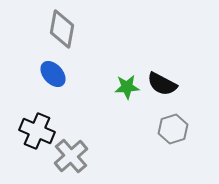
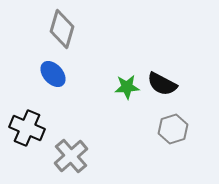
gray diamond: rotated 6 degrees clockwise
black cross: moved 10 px left, 3 px up
